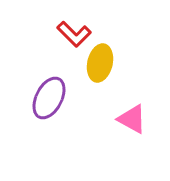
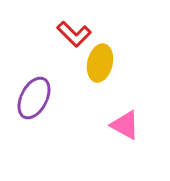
purple ellipse: moved 15 px left
pink triangle: moved 7 px left, 6 px down
